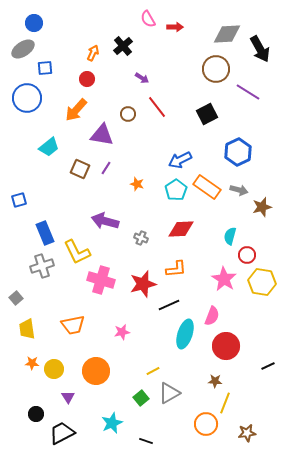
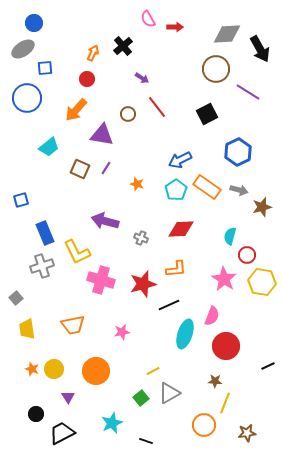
blue square at (19, 200): moved 2 px right
orange star at (32, 363): moved 6 px down; rotated 16 degrees clockwise
orange circle at (206, 424): moved 2 px left, 1 px down
